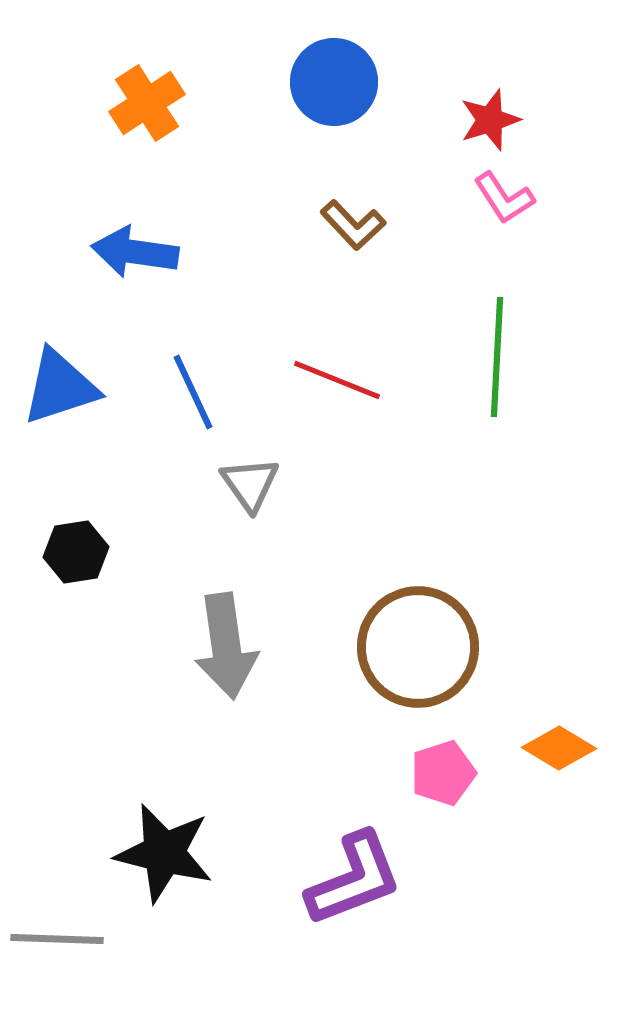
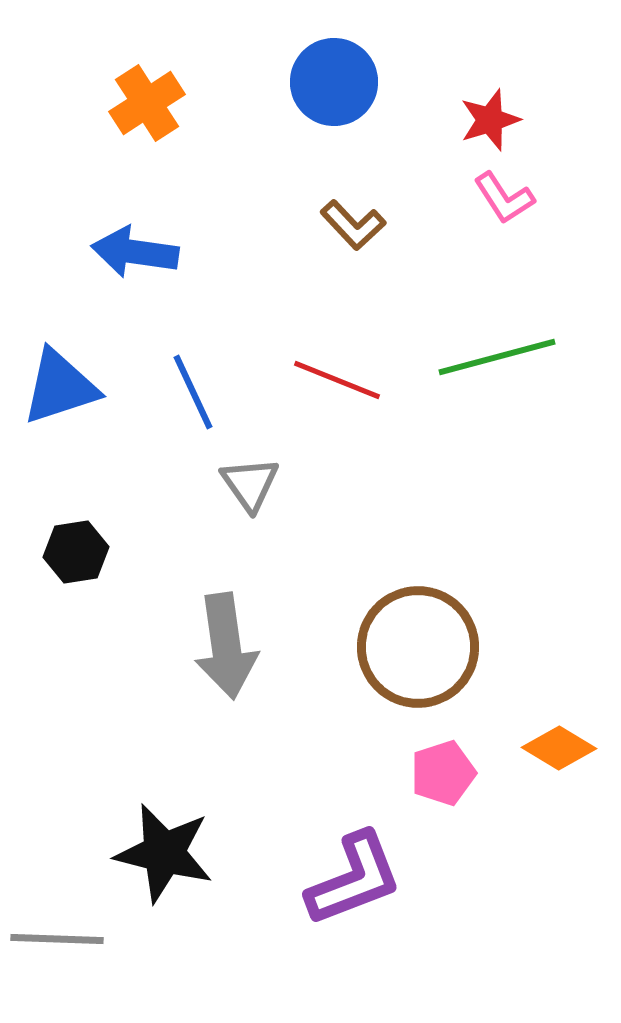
green line: rotated 72 degrees clockwise
